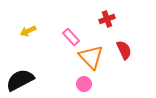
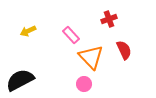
red cross: moved 2 px right
pink rectangle: moved 2 px up
